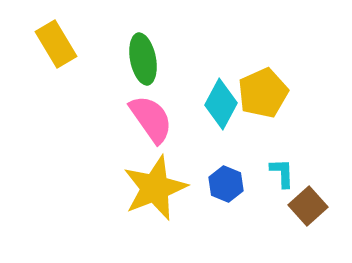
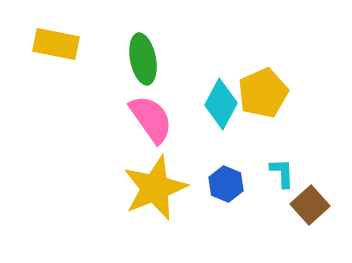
yellow rectangle: rotated 48 degrees counterclockwise
brown square: moved 2 px right, 1 px up
